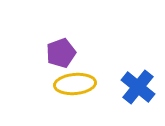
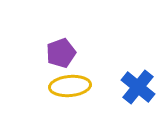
yellow ellipse: moved 5 px left, 2 px down
